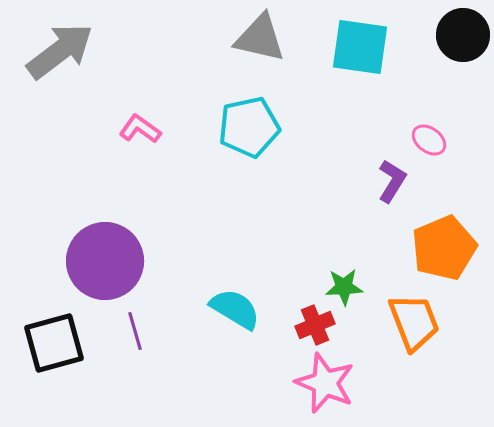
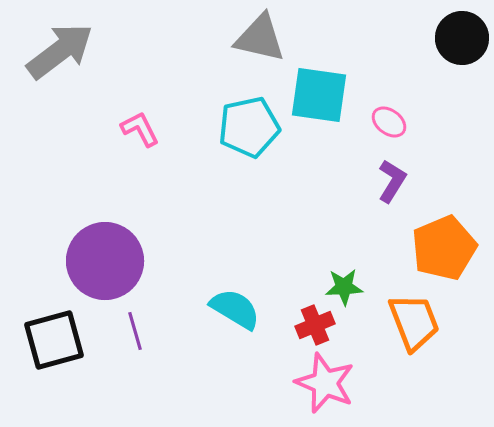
black circle: moved 1 px left, 3 px down
cyan square: moved 41 px left, 48 px down
pink L-shape: rotated 27 degrees clockwise
pink ellipse: moved 40 px left, 18 px up
black square: moved 3 px up
